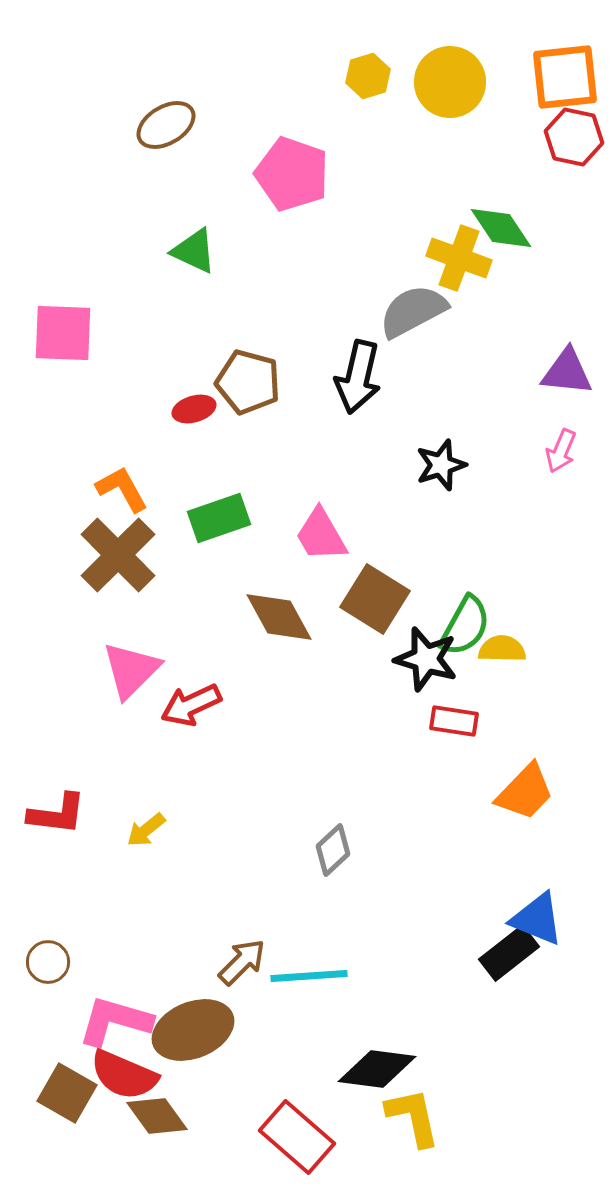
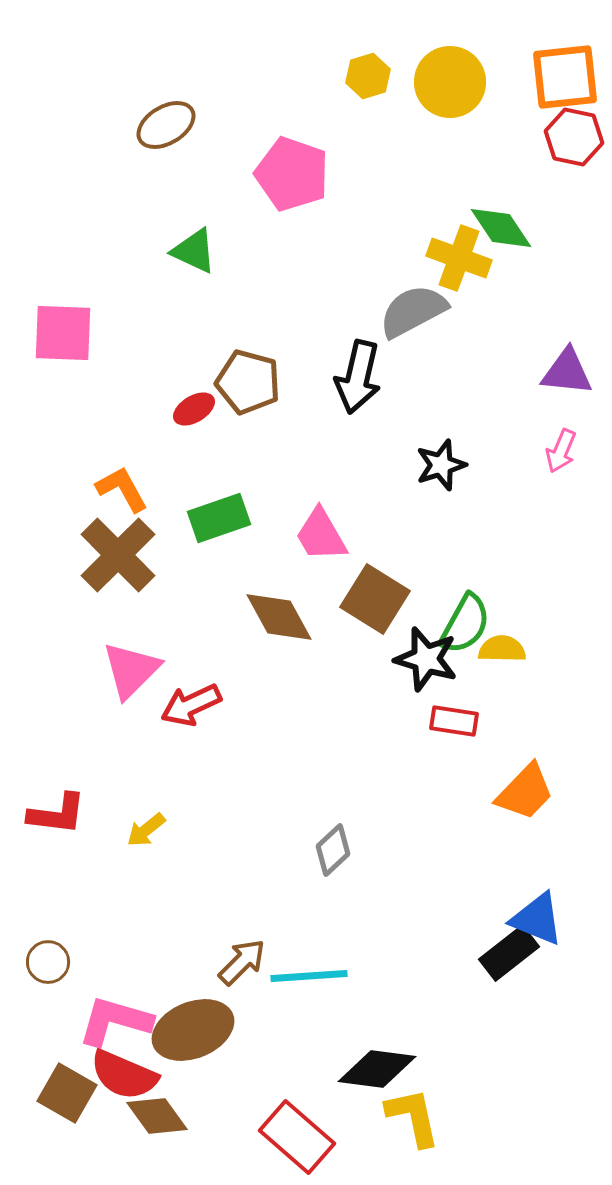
red ellipse at (194, 409): rotated 15 degrees counterclockwise
green semicircle at (465, 626): moved 2 px up
